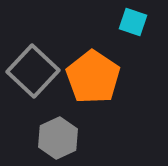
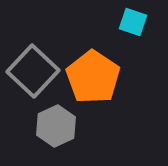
gray hexagon: moved 2 px left, 12 px up
